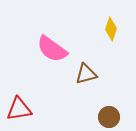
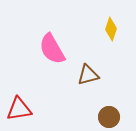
pink semicircle: rotated 24 degrees clockwise
brown triangle: moved 2 px right, 1 px down
